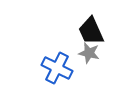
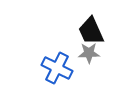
gray star: rotated 15 degrees counterclockwise
